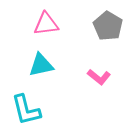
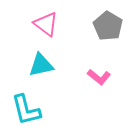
pink triangle: rotated 44 degrees clockwise
